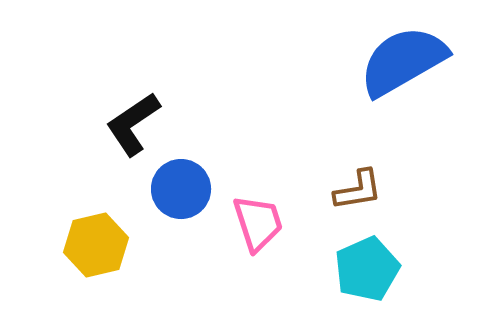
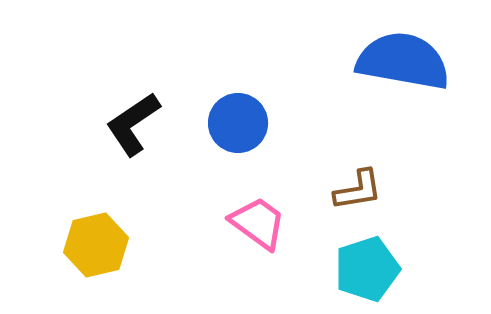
blue semicircle: rotated 40 degrees clockwise
blue circle: moved 57 px right, 66 px up
pink trapezoid: rotated 36 degrees counterclockwise
cyan pentagon: rotated 6 degrees clockwise
